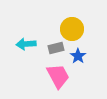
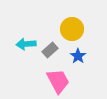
gray rectangle: moved 6 px left, 2 px down; rotated 28 degrees counterclockwise
pink trapezoid: moved 5 px down
